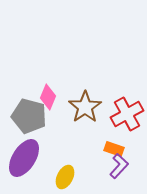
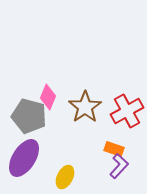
red cross: moved 3 px up
